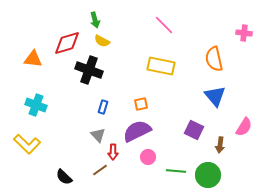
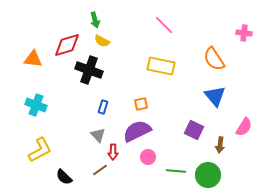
red diamond: moved 2 px down
orange semicircle: rotated 20 degrees counterclockwise
yellow L-shape: moved 13 px right, 6 px down; rotated 72 degrees counterclockwise
